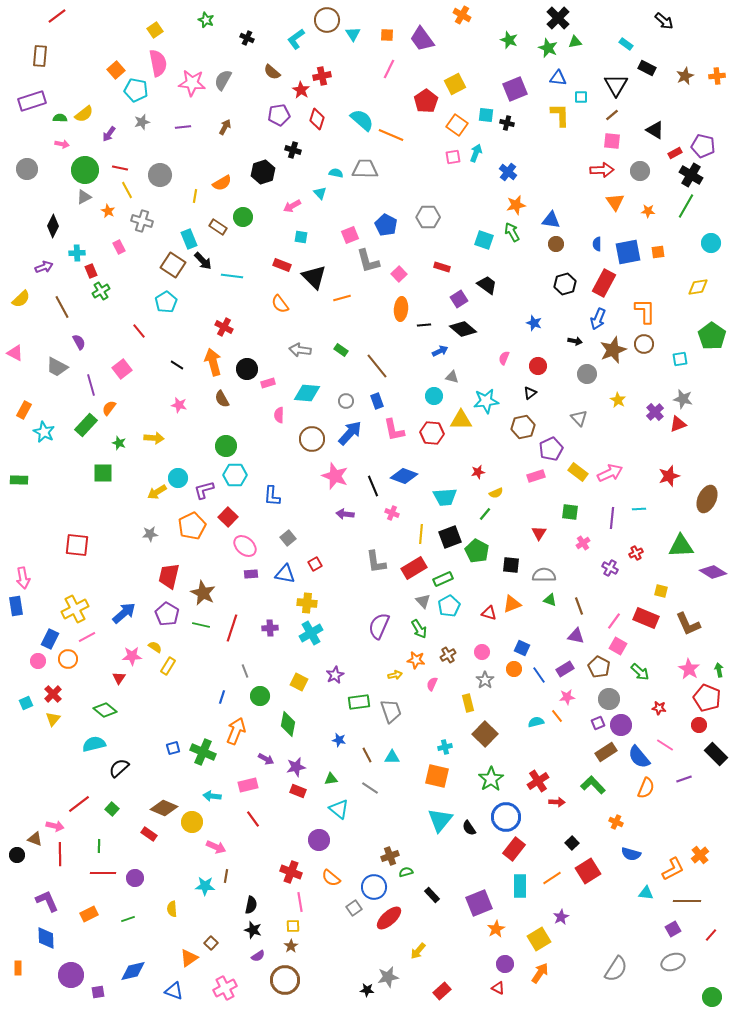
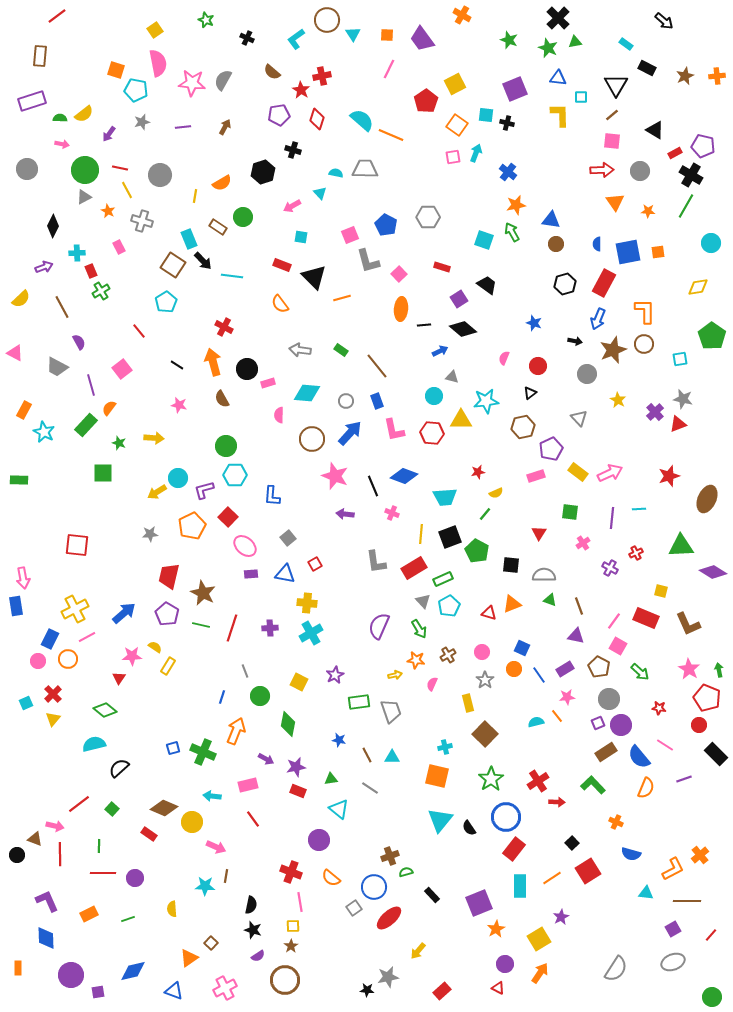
orange square at (116, 70): rotated 30 degrees counterclockwise
